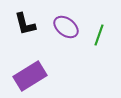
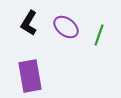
black L-shape: moved 4 px right, 1 px up; rotated 45 degrees clockwise
purple rectangle: rotated 68 degrees counterclockwise
